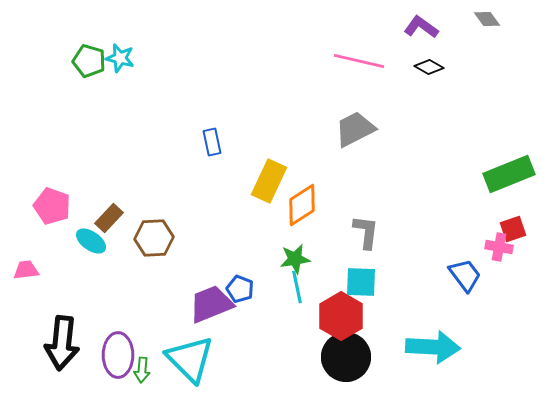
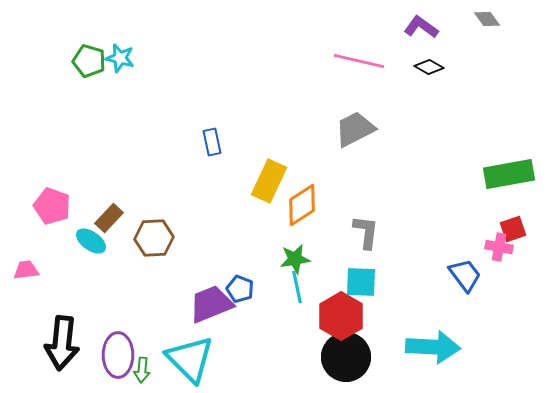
green rectangle: rotated 12 degrees clockwise
